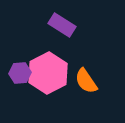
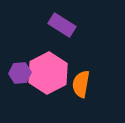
orange semicircle: moved 5 px left, 3 px down; rotated 44 degrees clockwise
